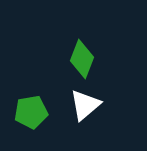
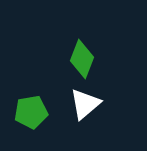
white triangle: moved 1 px up
